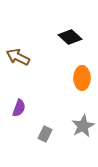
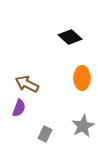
brown arrow: moved 9 px right, 27 px down
